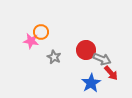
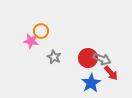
orange circle: moved 1 px up
red circle: moved 2 px right, 8 px down
